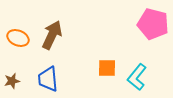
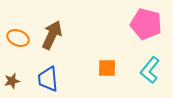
pink pentagon: moved 7 px left
cyan L-shape: moved 13 px right, 7 px up
